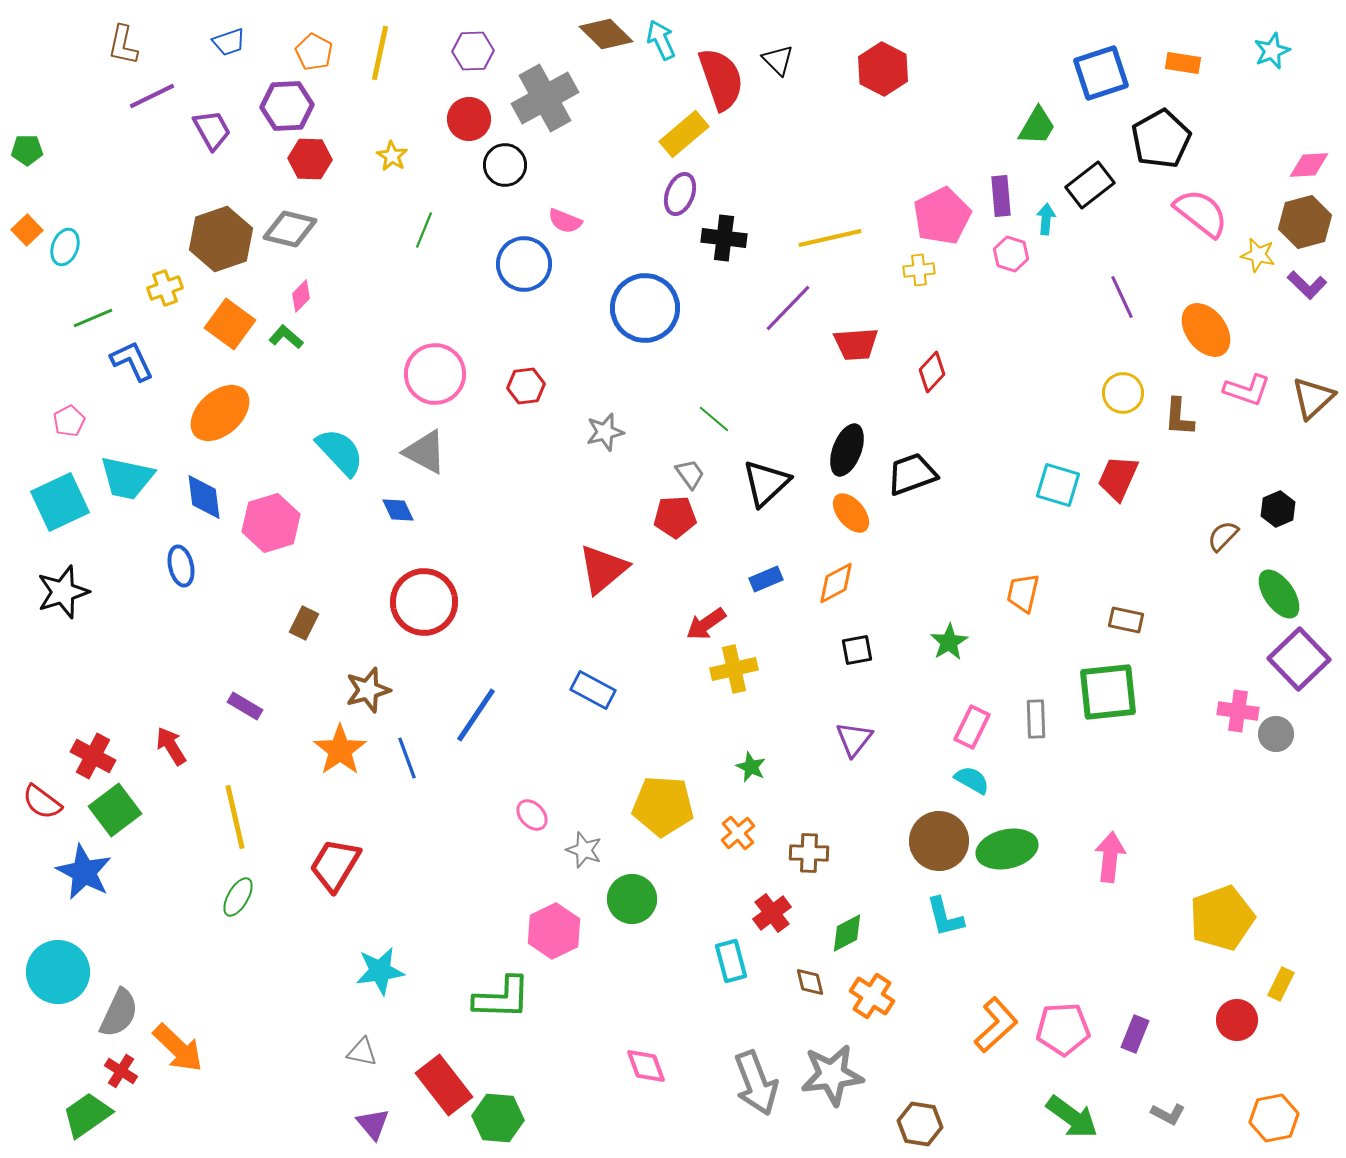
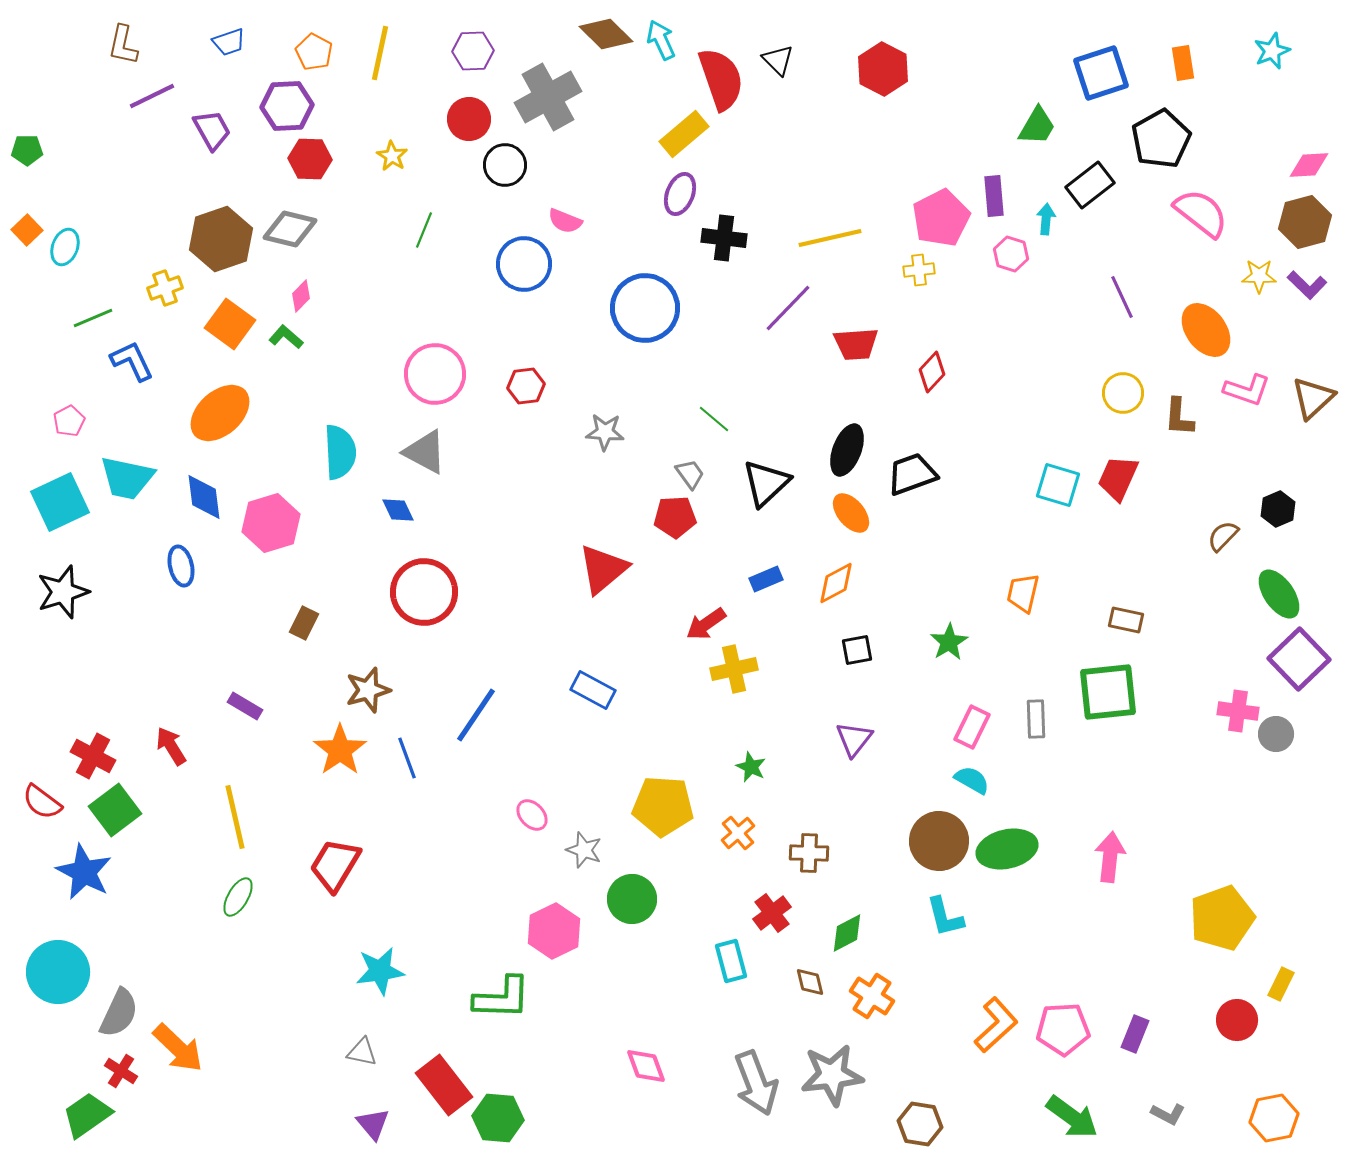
orange rectangle at (1183, 63): rotated 72 degrees clockwise
gray cross at (545, 98): moved 3 px right, 1 px up
purple rectangle at (1001, 196): moved 7 px left
pink pentagon at (942, 216): moved 1 px left, 2 px down
yellow star at (1258, 255): moved 1 px right, 21 px down; rotated 12 degrees counterclockwise
gray star at (605, 432): rotated 18 degrees clockwise
cyan semicircle at (340, 452): rotated 40 degrees clockwise
red circle at (424, 602): moved 10 px up
